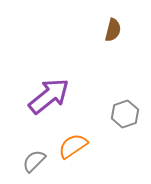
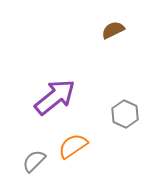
brown semicircle: rotated 130 degrees counterclockwise
purple arrow: moved 6 px right, 1 px down
gray hexagon: rotated 16 degrees counterclockwise
